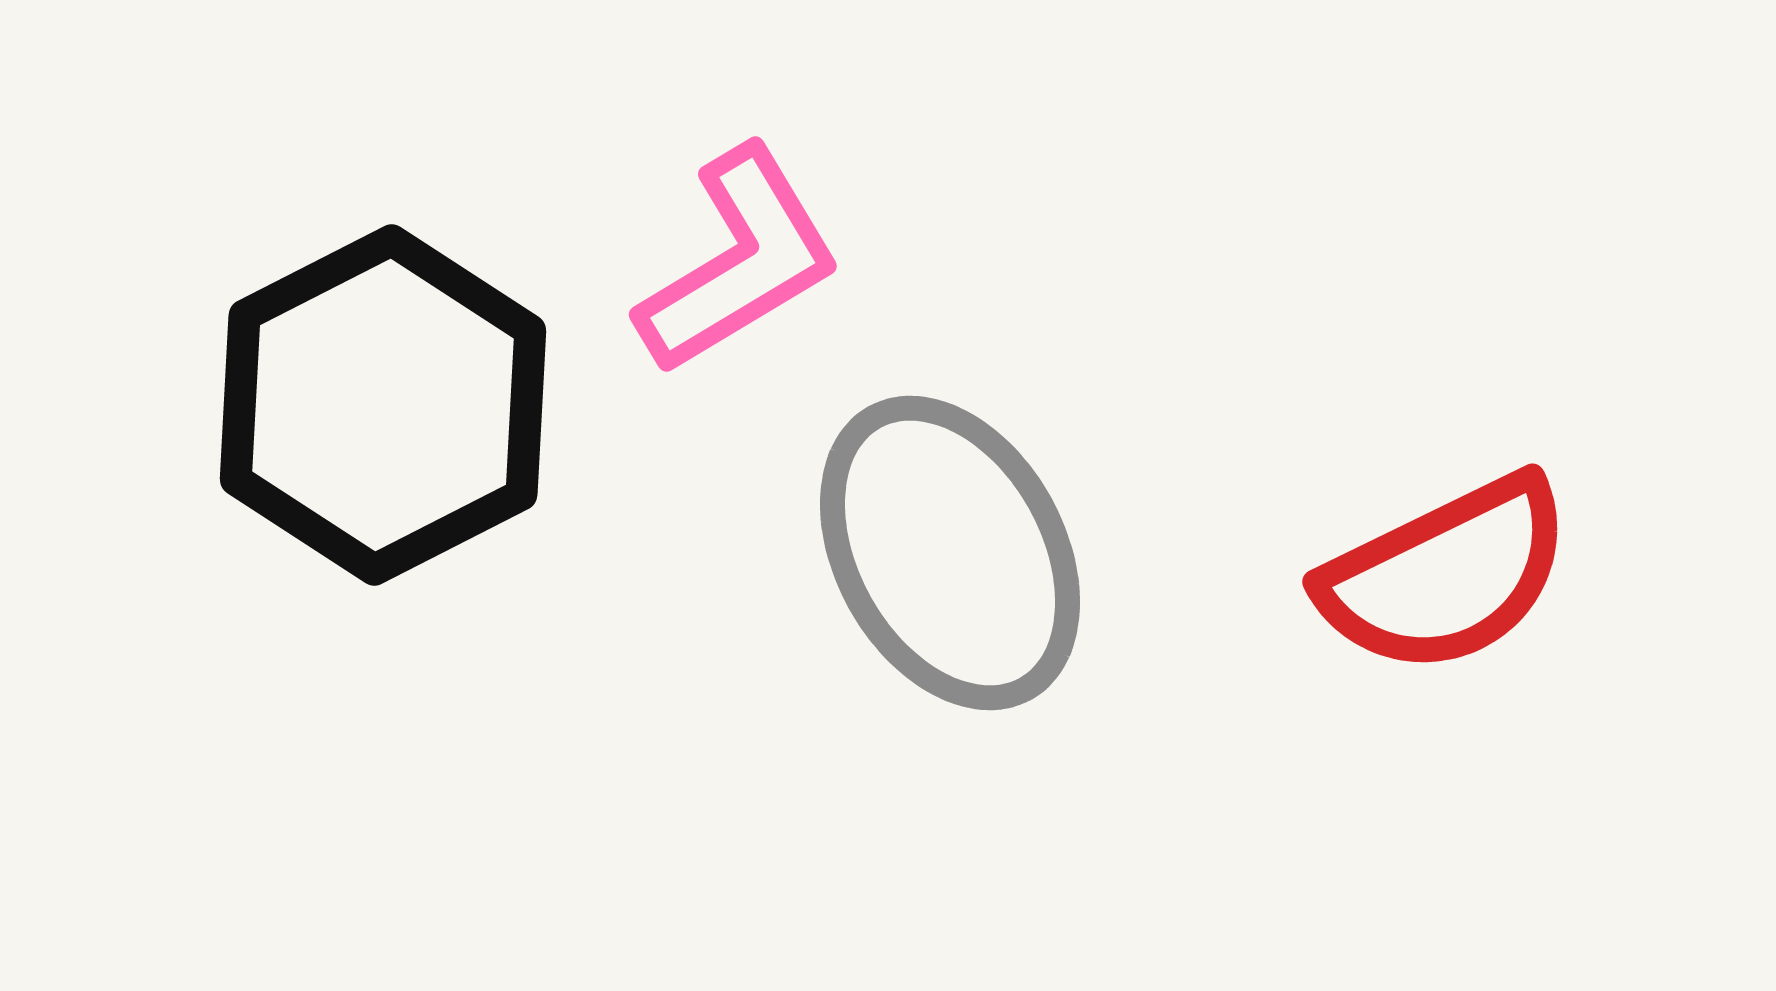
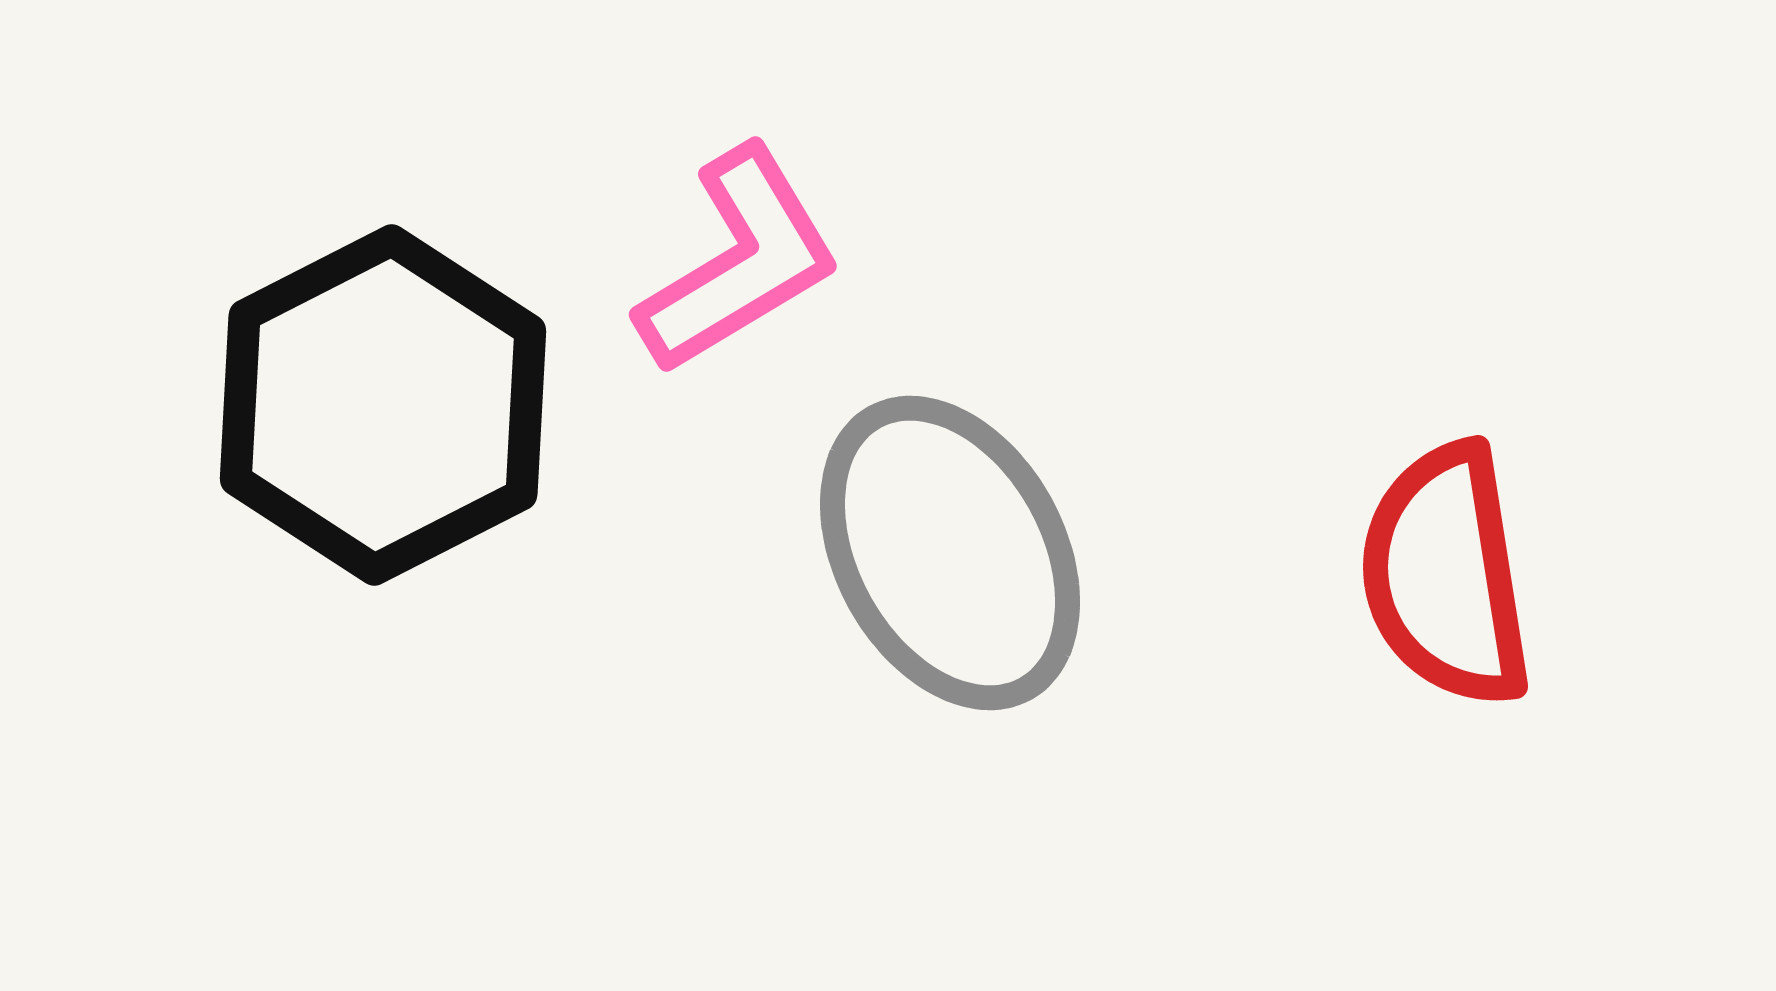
red semicircle: rotated 107 degrees clockwise
